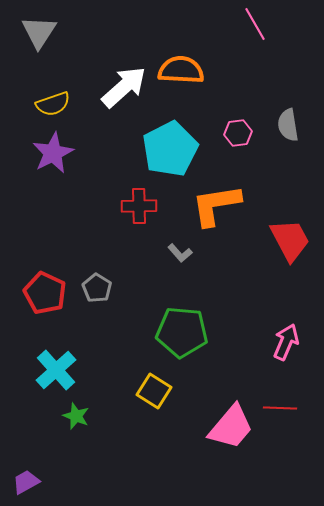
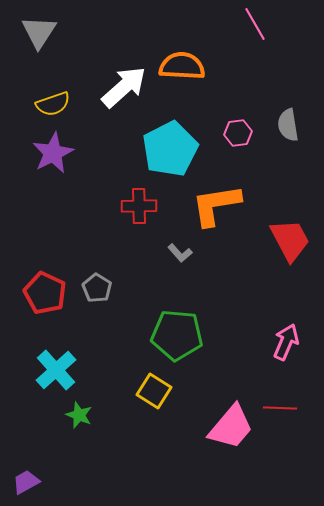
orange semicircle: moved 1 px right, 4 px up
green pentagon: moved 5 px left, 3 px down
green star: moved 3 px right, 1 px up
